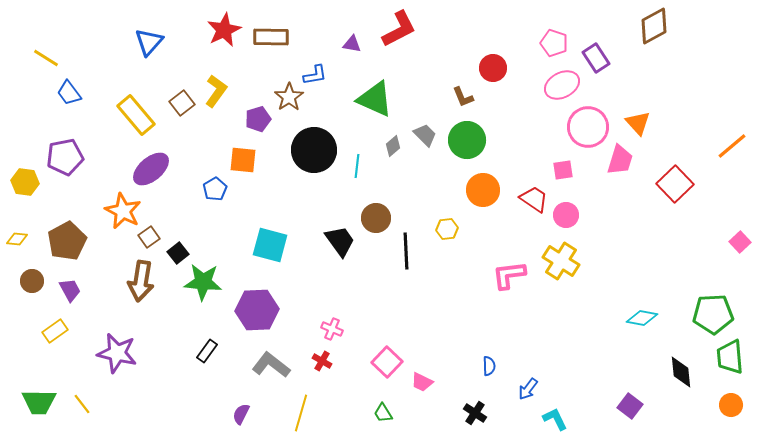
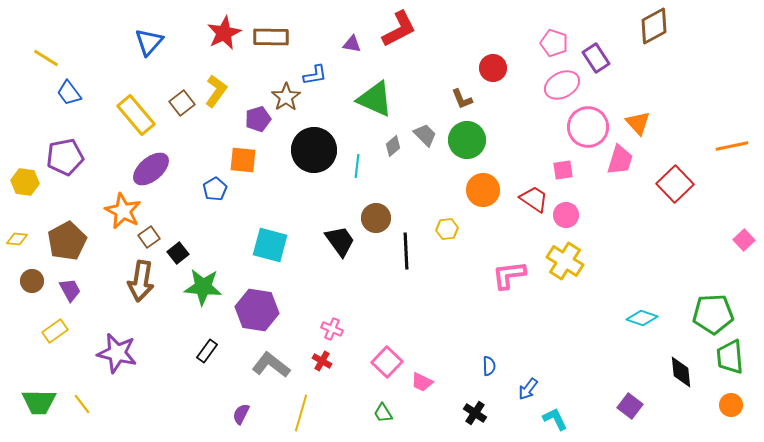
red star at (224, 30): moved 3 px down
brown star at (289, 97): moved 3 px left
brown L-shape at (463, 97): moved 1 px left, 2 px down
orange line at (732, 146): rotated 28 degrees clockwise
pink square at (740, 242): moved 4 px right, 2 px up
yellow cross at (561, 261): moved 4 px right
green star at (203, 282): moved 5 px down
purple hexagon at (257, 310): rotated 12 degrees clockwise
cyan diamond at (642, 318): rotated 8 degrees clockwise
